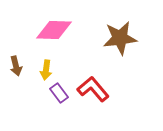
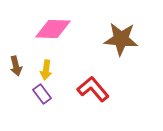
pink diamond: moved 1 px left, 1 px up
brown star: moved 1 px right, 1 px down; rotated 12 degrees clockwise
purple rectangle: moved 17 px left, 1 px down
